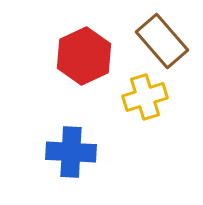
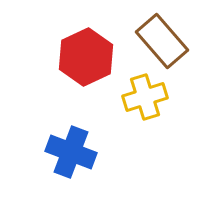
red hexagon: moved 2 px right, 1 px down
blue cross: rotated 18 degrees clockwise
